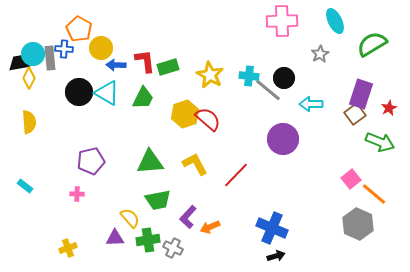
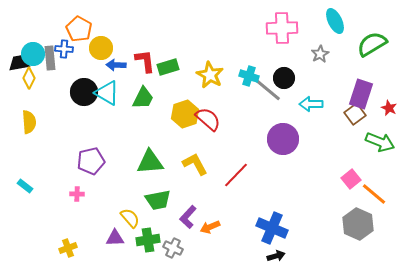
pink cross at (282, 21): moved 7 px down
cyan cross at (249, 76): rotated 12 degrees clockwise
black circle at (79, 92): moved 5 px right
red star at (389, 108): rotated 21 degrees counterclockwise
